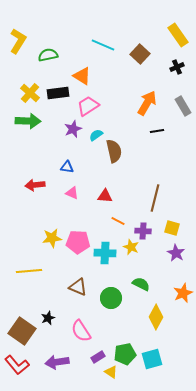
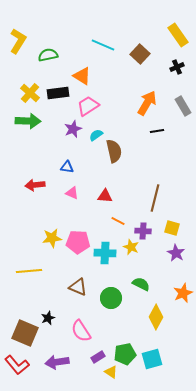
brown square at (22, 331): moved 3 px right, 2 px down; rotated 12 degrees counterclockwise
